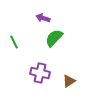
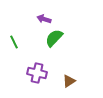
purple arrow: moved 1 px right, 1 px down
purple cross: moved 3 px left
